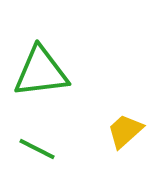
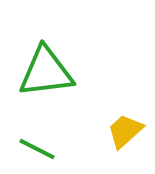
green triangle: moved 5 px right
